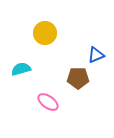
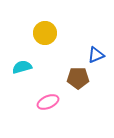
cyan semicircle: moved 1 px right, 2 px up
pink ellipse: rotated 60 degrees counterclockwise
